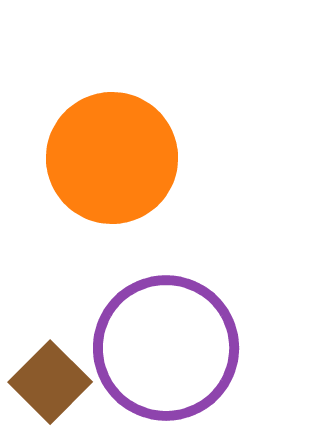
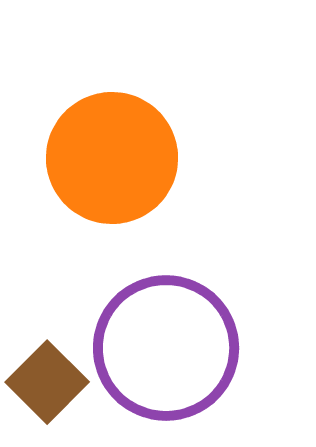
brown square: moved 3 px left
